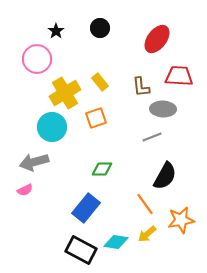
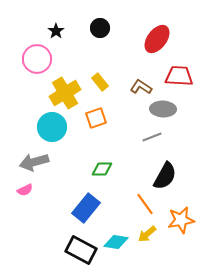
brown L-shape: rotated 130 degrees clockwise
